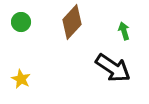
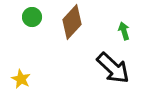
green circle: moved 11 px right, 5 px up
black arrow: rotated 9 degrees clockwise
